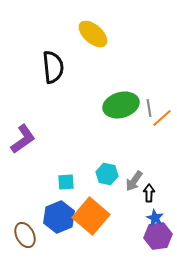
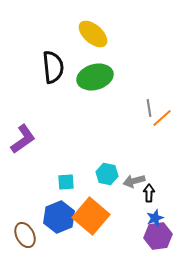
green ellipse: moved 26 px left, 28 px up
gray arrow: rotated 40 degrees clockwise
blue star: rotated 24 degrees clockwise
